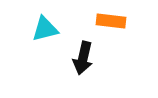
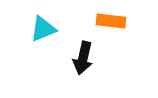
cyan triangle: moved 2 px left; rotated 8 degrees counterclockwise
